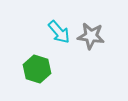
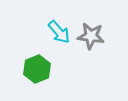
green hexagon: rotated 20 degrees clockwise
